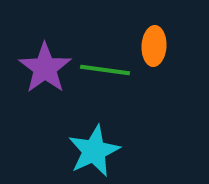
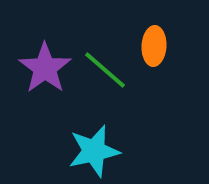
green line: rotated 33 degrees clockwise
cyan star: rotated 12 degrees clockwise
